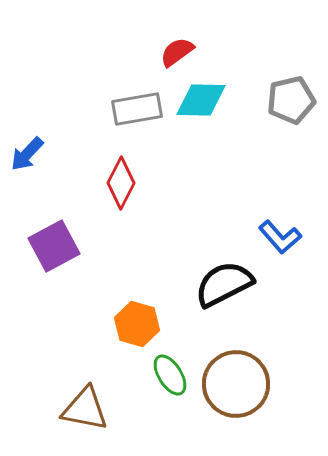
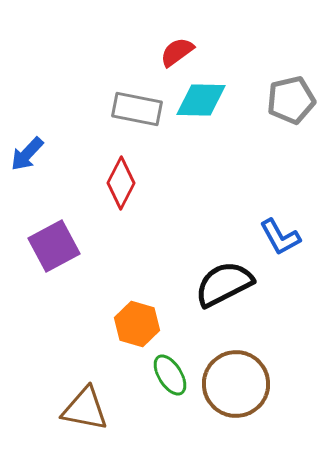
gray rectangle: rotated 21 degrees clockwise
blue L-shape: rotated 12 degrees clockwise
